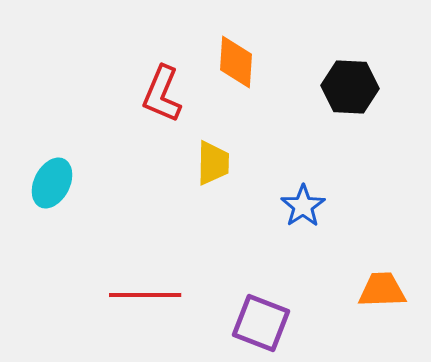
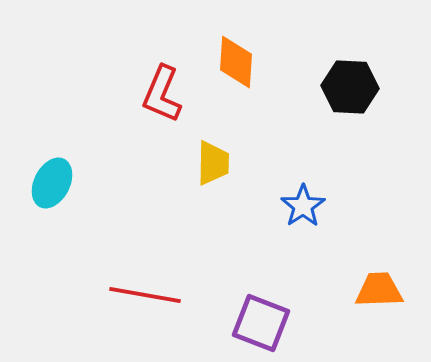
orange trapezoid: moved 3 px left
red line: rotated 10 degrees clockwise
